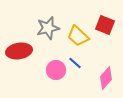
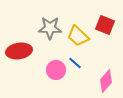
gray star: moved 2 px right; rotated 15 degrees clockwise
pink diamond: moved 3 px down
